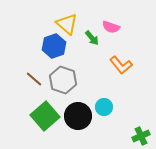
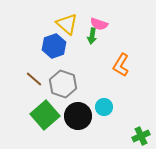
pink semicircle: moved 12 px left, 3 px up
green arrow: moved 2 px up; rotated 49 degrees clockwise
orange L-shape: rotated 70 degrees clockwise
gray hexagon: moved 4 px down
green square: moved 1 px up
